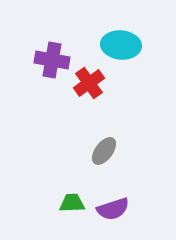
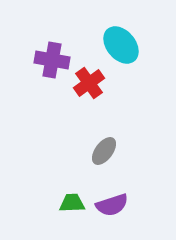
cyan ellipse: rotated 45 degrees clockwise
purple semicircle: moved 1 px left, 4 px up
